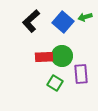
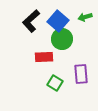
blue square: moved 5 px left, 1 px up
green circle: moved 17 px up
